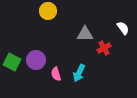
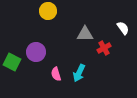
purple circle: moved 8 px up
